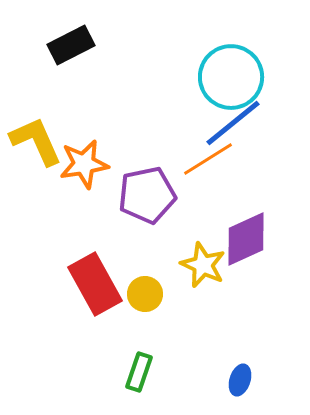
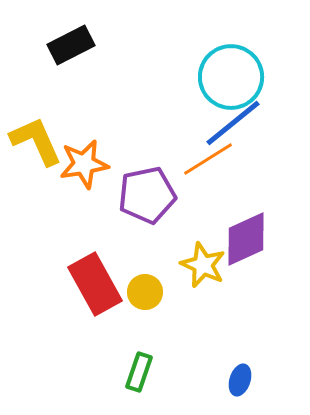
yellow circle: moved 2 px up
